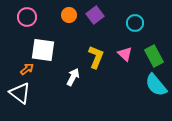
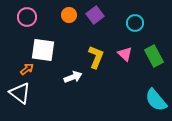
white arrow: rotated 42 degrees clockwise
cyan semicircle: moved 15 px down
